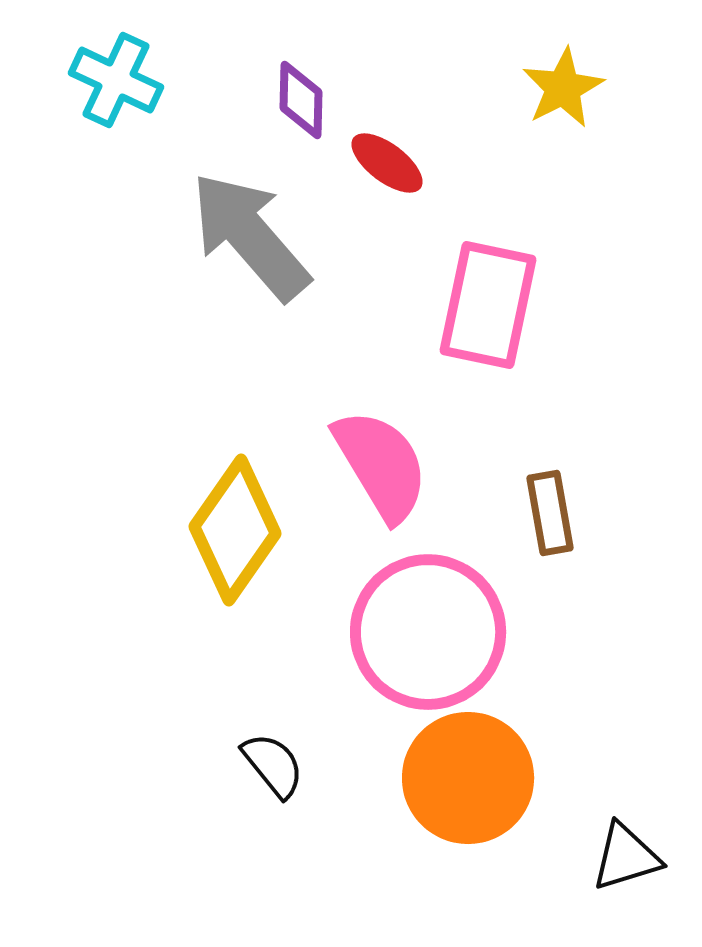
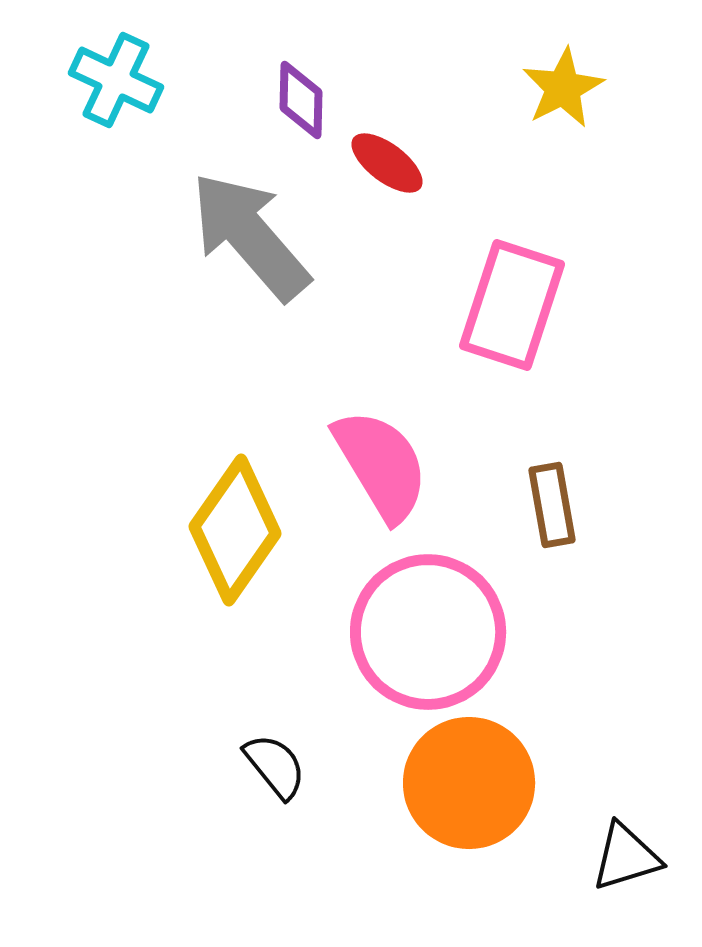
pink rectangle: moved 24 px right; rotated 6 degrees clockwise
brown rectangle: moved 2 px right, 8 px up
black semicircle: moved 2 px right, 1 px down
orange circle: moved 1 px right, 5 px down
